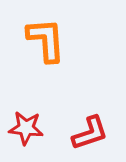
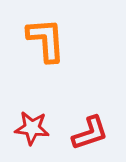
red star: moved 6 px right
